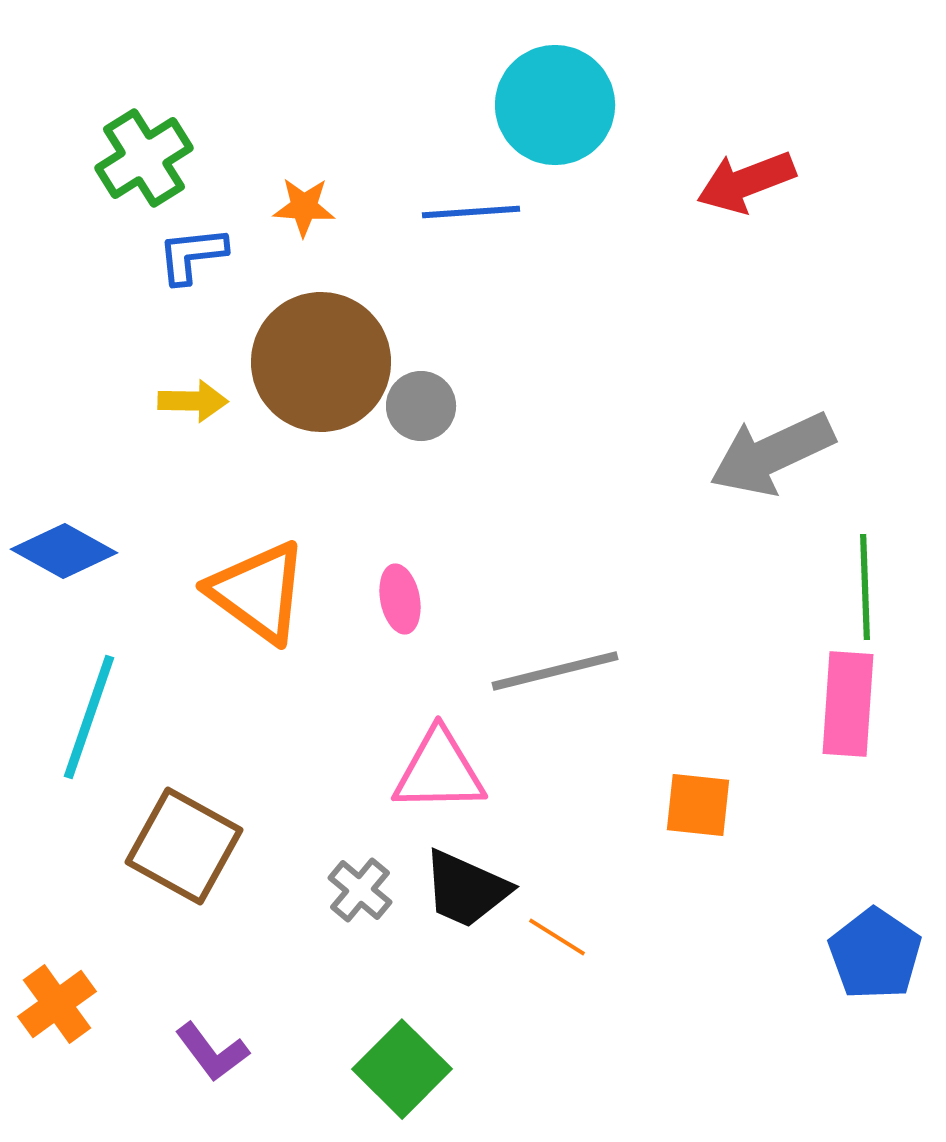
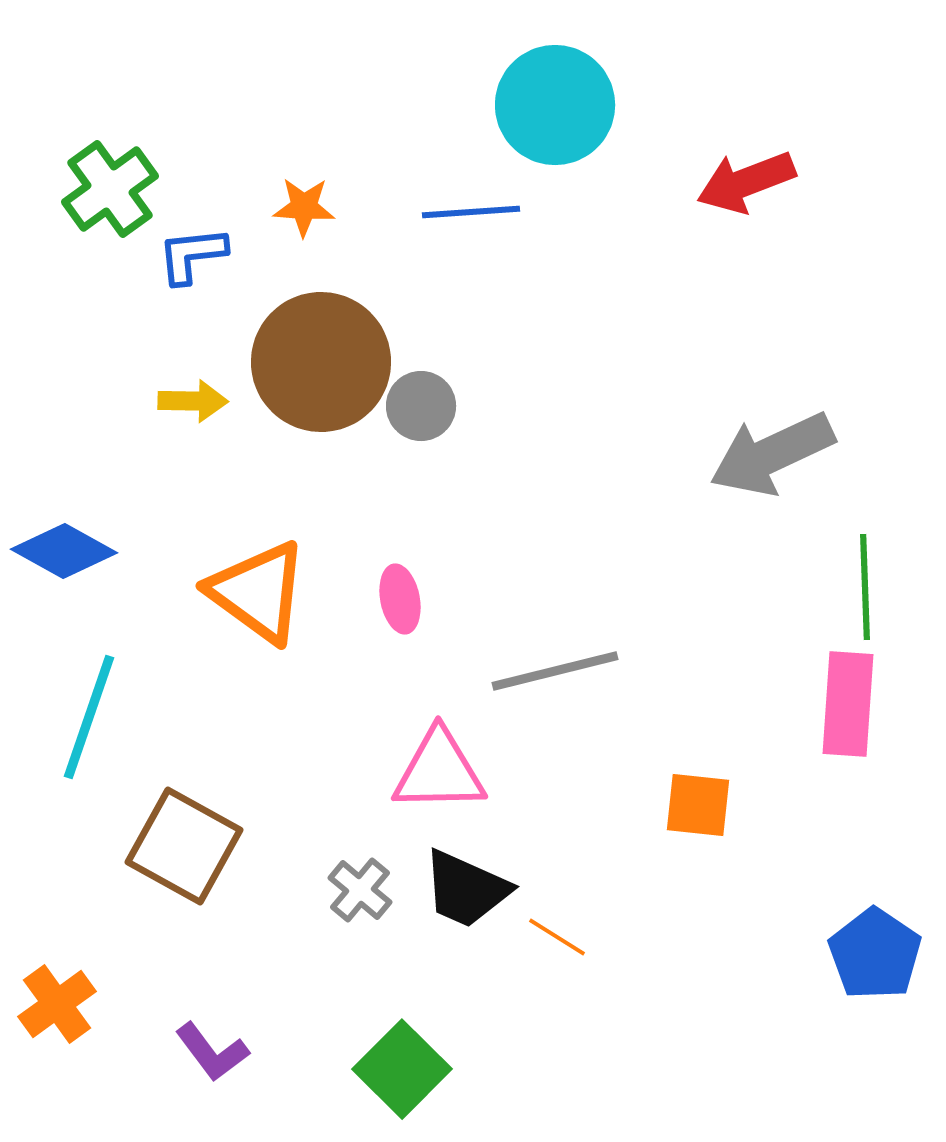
green cross: moved 34 px left, 31 px down; rotated 4 degrees counterclockwise
